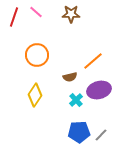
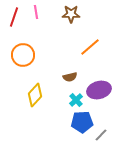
pink line: rotated 40 degrees clockwise
orange circle: moved 14 px left
orange line: moved 3 px left, 14 px up
yellow diamond: rotated 10 degrees clockwise
blue pentagon: moved 3 px right, 10 px up
